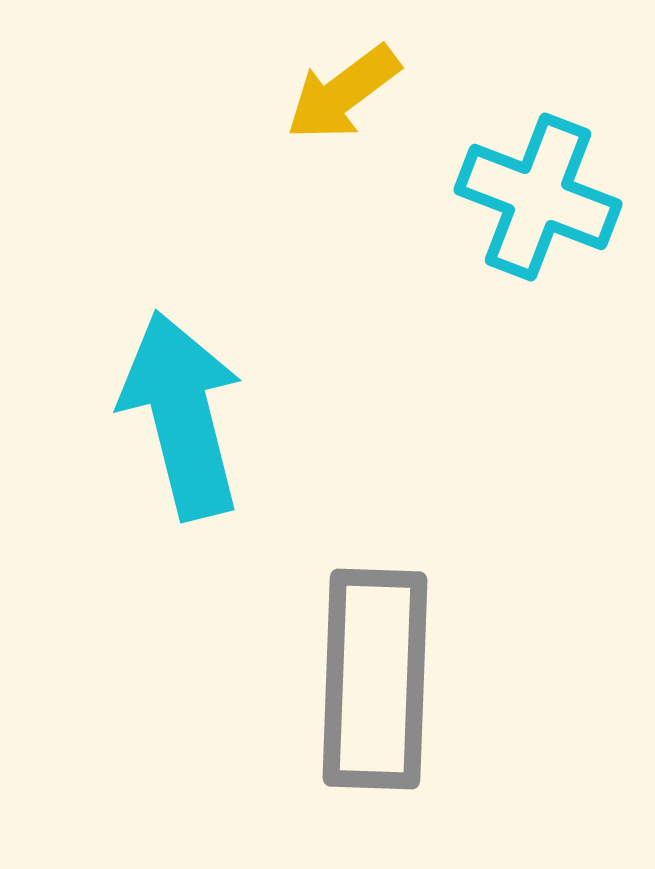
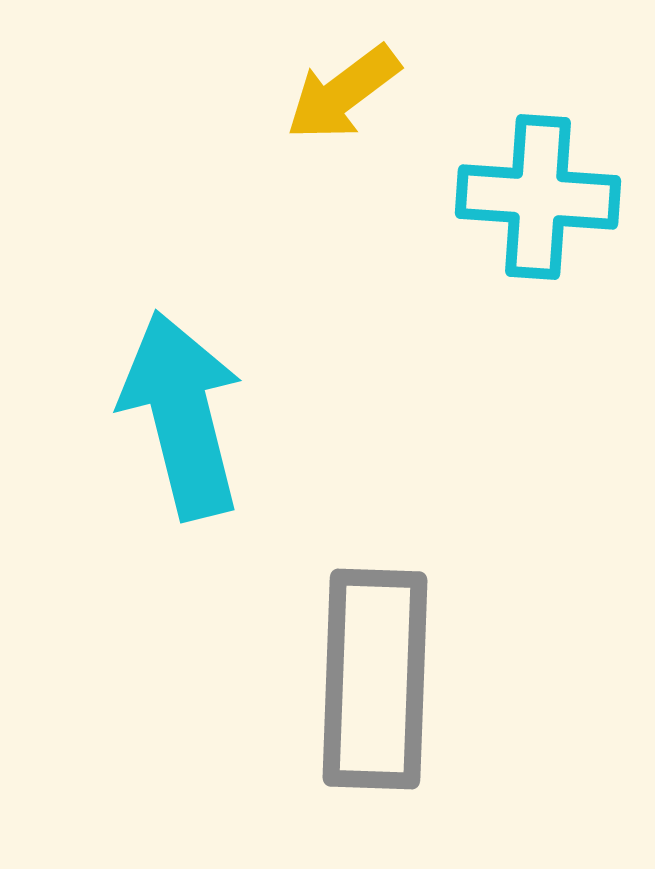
cyan cross: rotated 17 degrees counterclockwise
